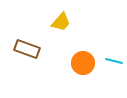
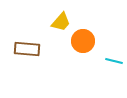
brown rectangle: rotated 15 degrees counterclockwise
orange circle: moved 22 px up
